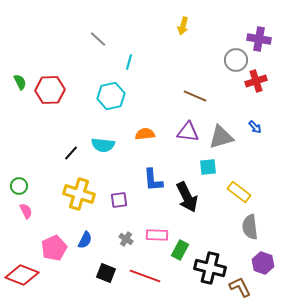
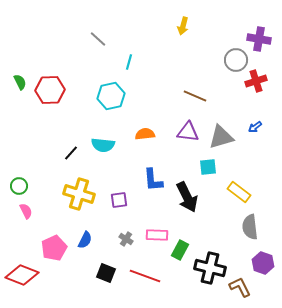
blue arrow: rotated 96 degrees clockwise
